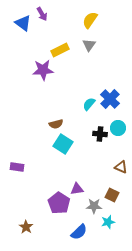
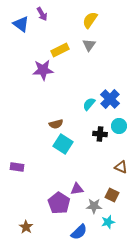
blue triangle: moved 2 px left, 1 px down
cyan circle: moved 1 px right, 2 px up
